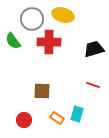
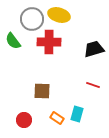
yellow ellipse: moved 4 px left
